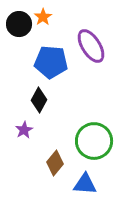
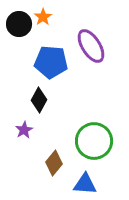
brown diamond: moved 1 px left
